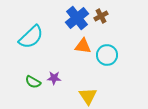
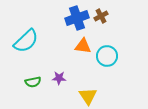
blue cross: rotated 20 degrees clockwise
cyan semicircle: moved 5 px left, 4 px down
cyan circle: moved 1 px down
purple star: moved 5 px right
green semicircle: rotated 42 degrees counterclockwise
